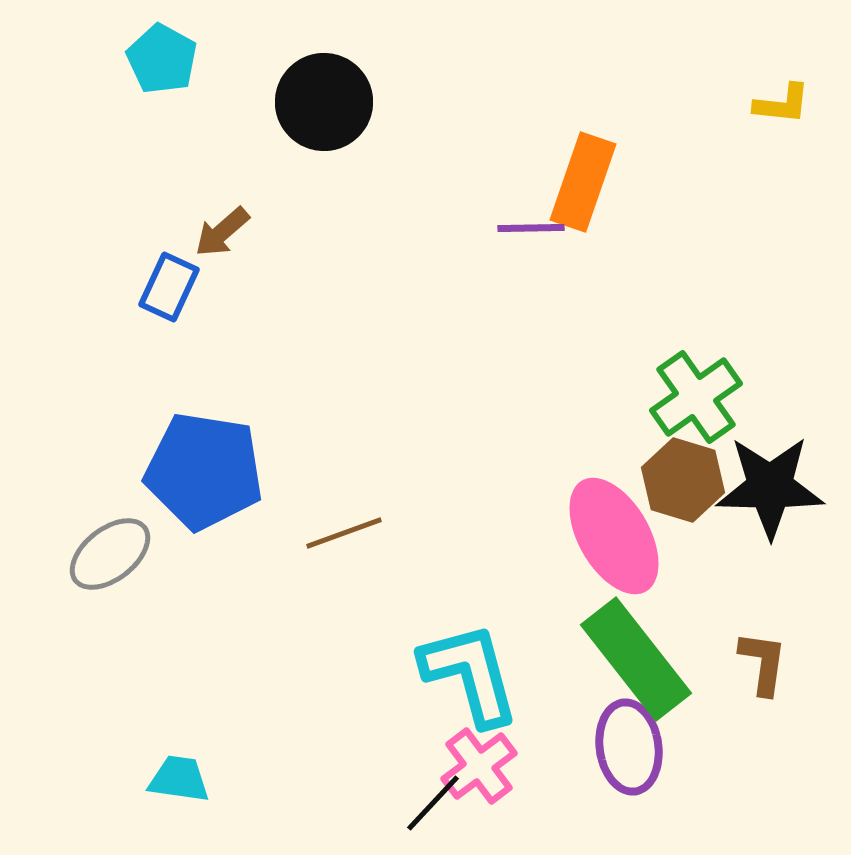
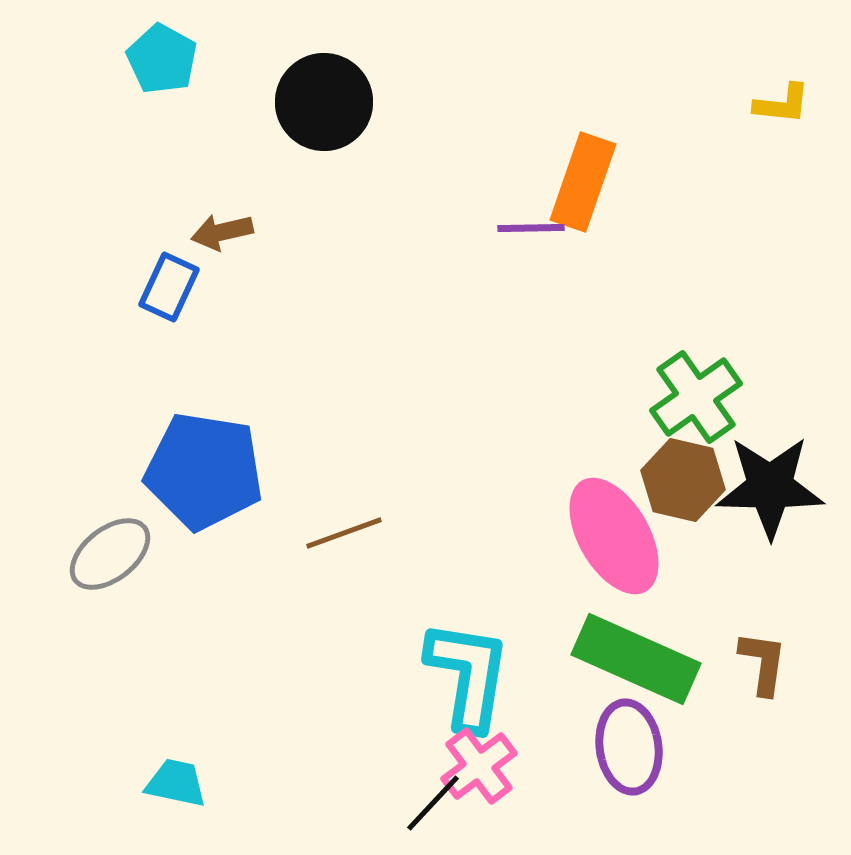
brown arrow: rotated 28 degrees clockwise
brown hexagon: rotated 4 degrees counterclockwise
green rectangle: rotated 28 degrees counterclockwise
cyan L-shape: moved 2 px left, 1 px down; rotated 24 degrees clockwise
cyan trapezoid: moved 3 px left, 4 px down; rotated 4 degrees clockwise
